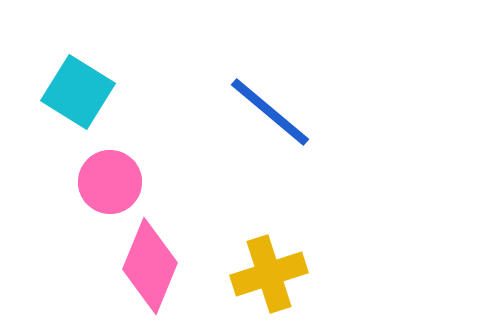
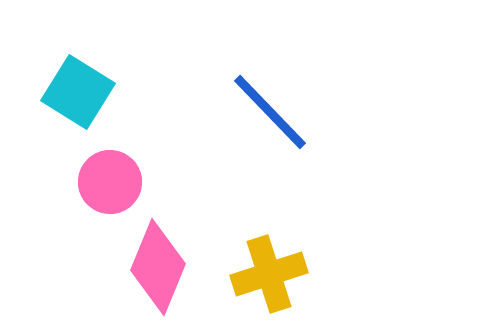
blue line: rotated 6 degrees clockwise
pink diamond: moved 8 px right, 1 px down
